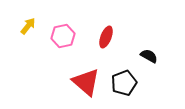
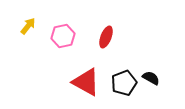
black semicircle: moved 2 px right, 22 px down
red triangle: rotated 12 degrees counterclockwise
